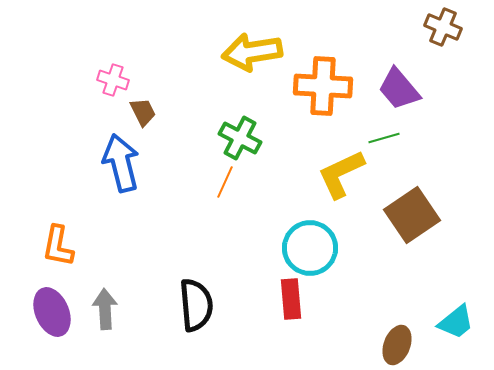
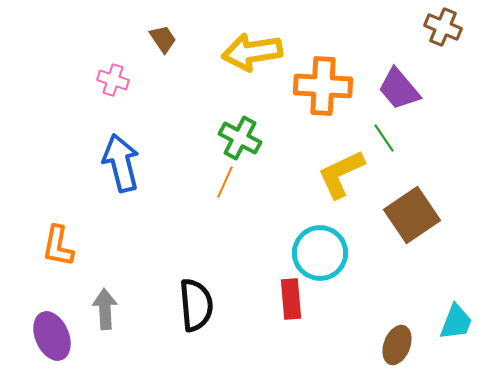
brown trapezoid: moved 20 px right, 73 px up; rotated 8 degrees counterclockwise
green line: rotated 72 degrees clockwise
cyan circle: moved 10 px right, 5 px down
purple ellipse: moved 24 px down
cyan trapezoid: rotated 30 degrees counterclockwise
